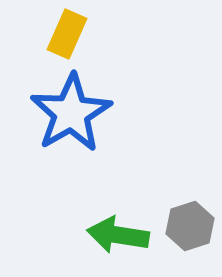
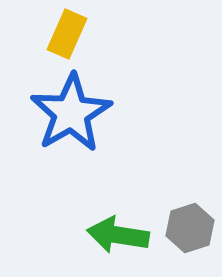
gray hexagon: moved 2 px down
